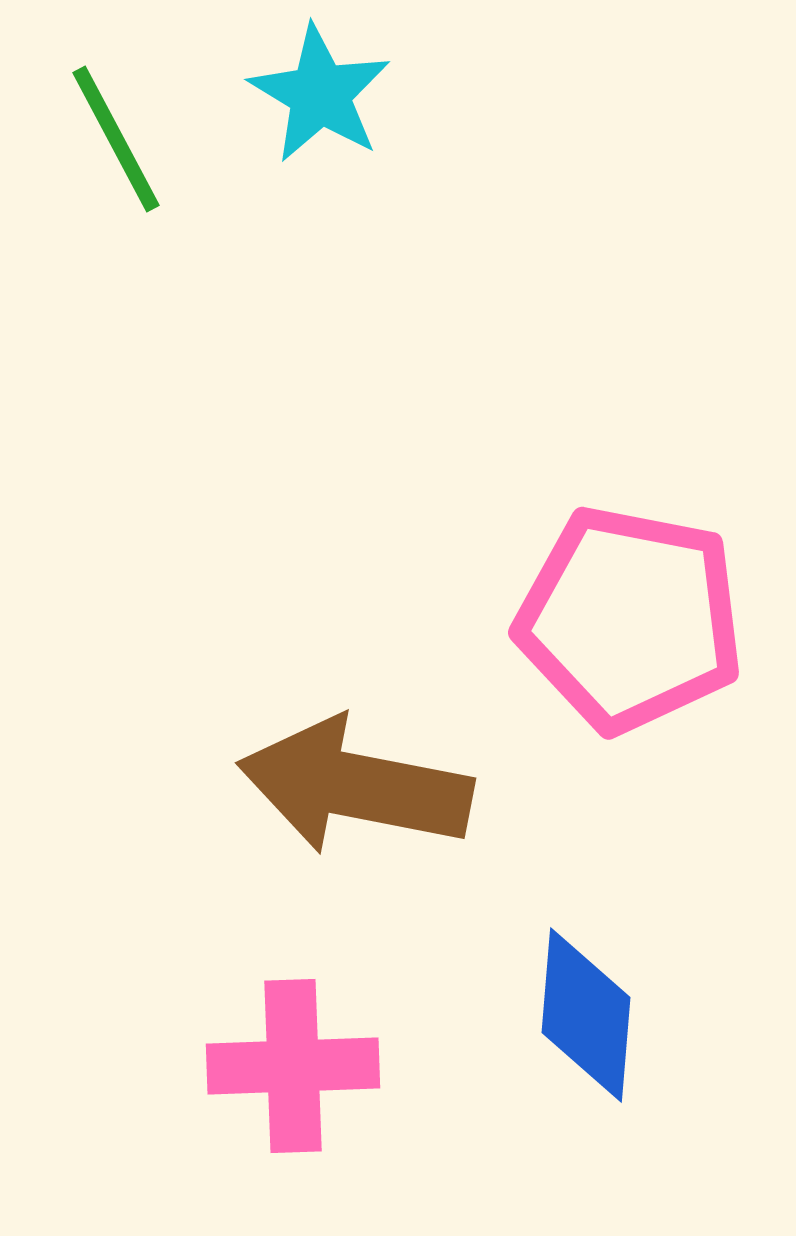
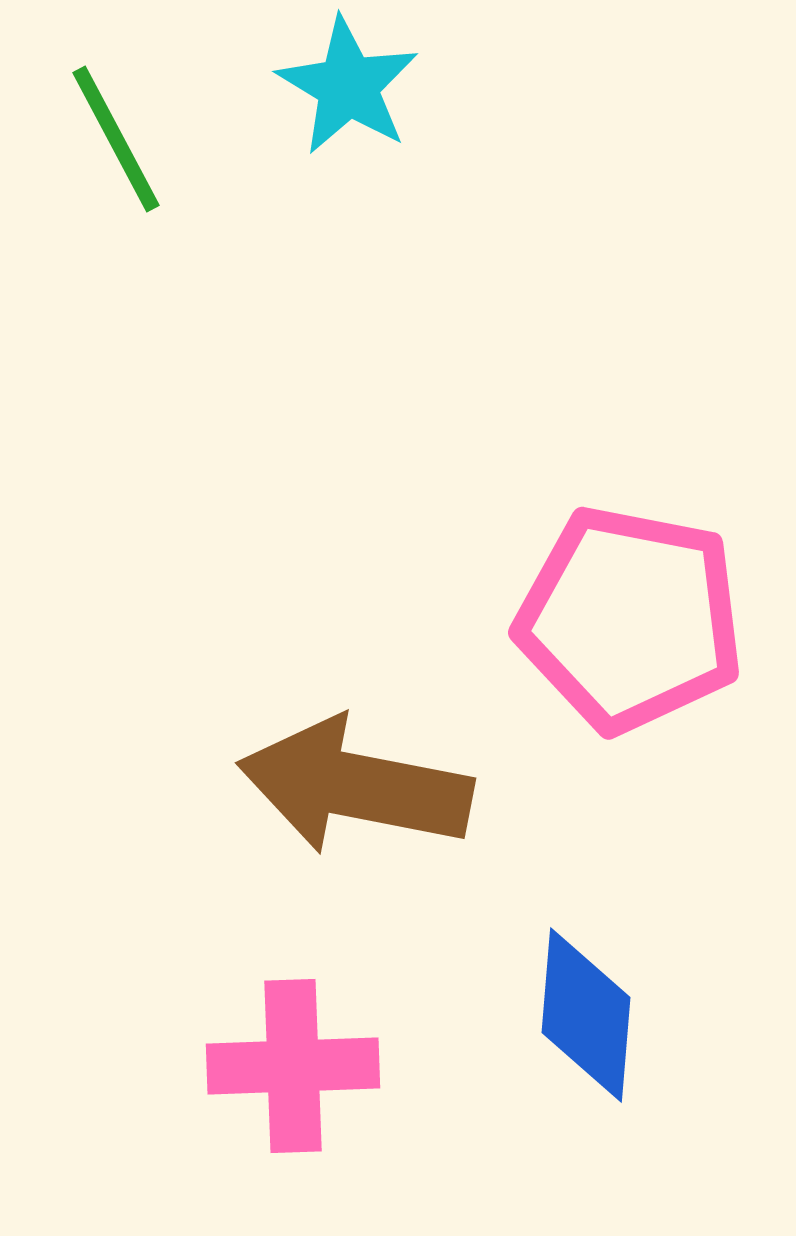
cyan star: moved 28 px right, 8 px up
